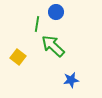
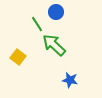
green line: rotated 42 degrees counterclockwise
green arrow: moved 1 px right, 1 px up
blue star: moved 1 px left; rotated 21 degrees clockwise
